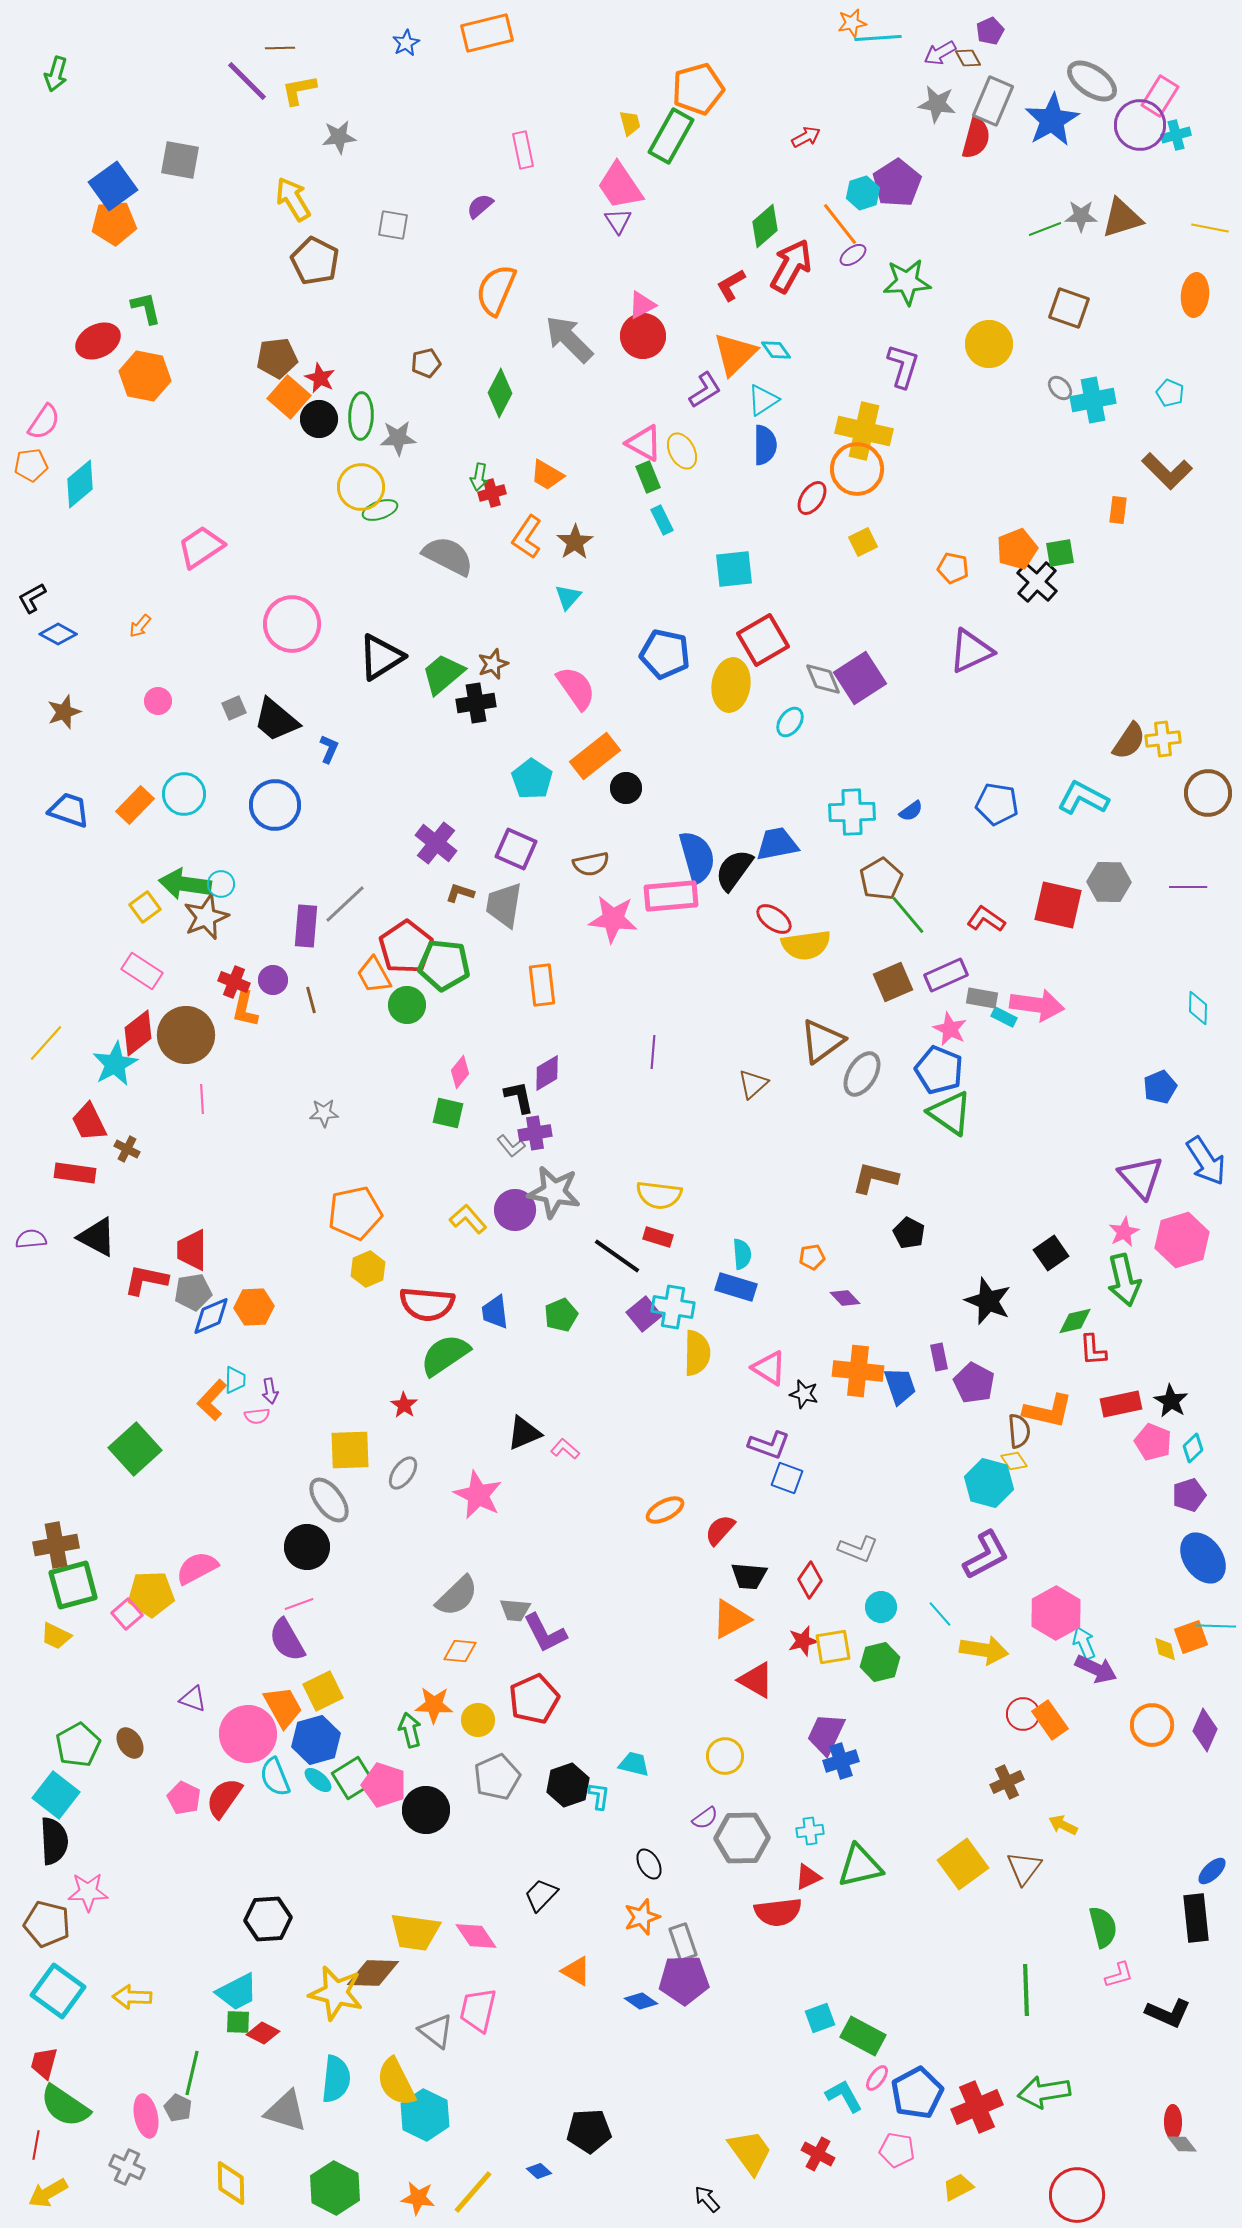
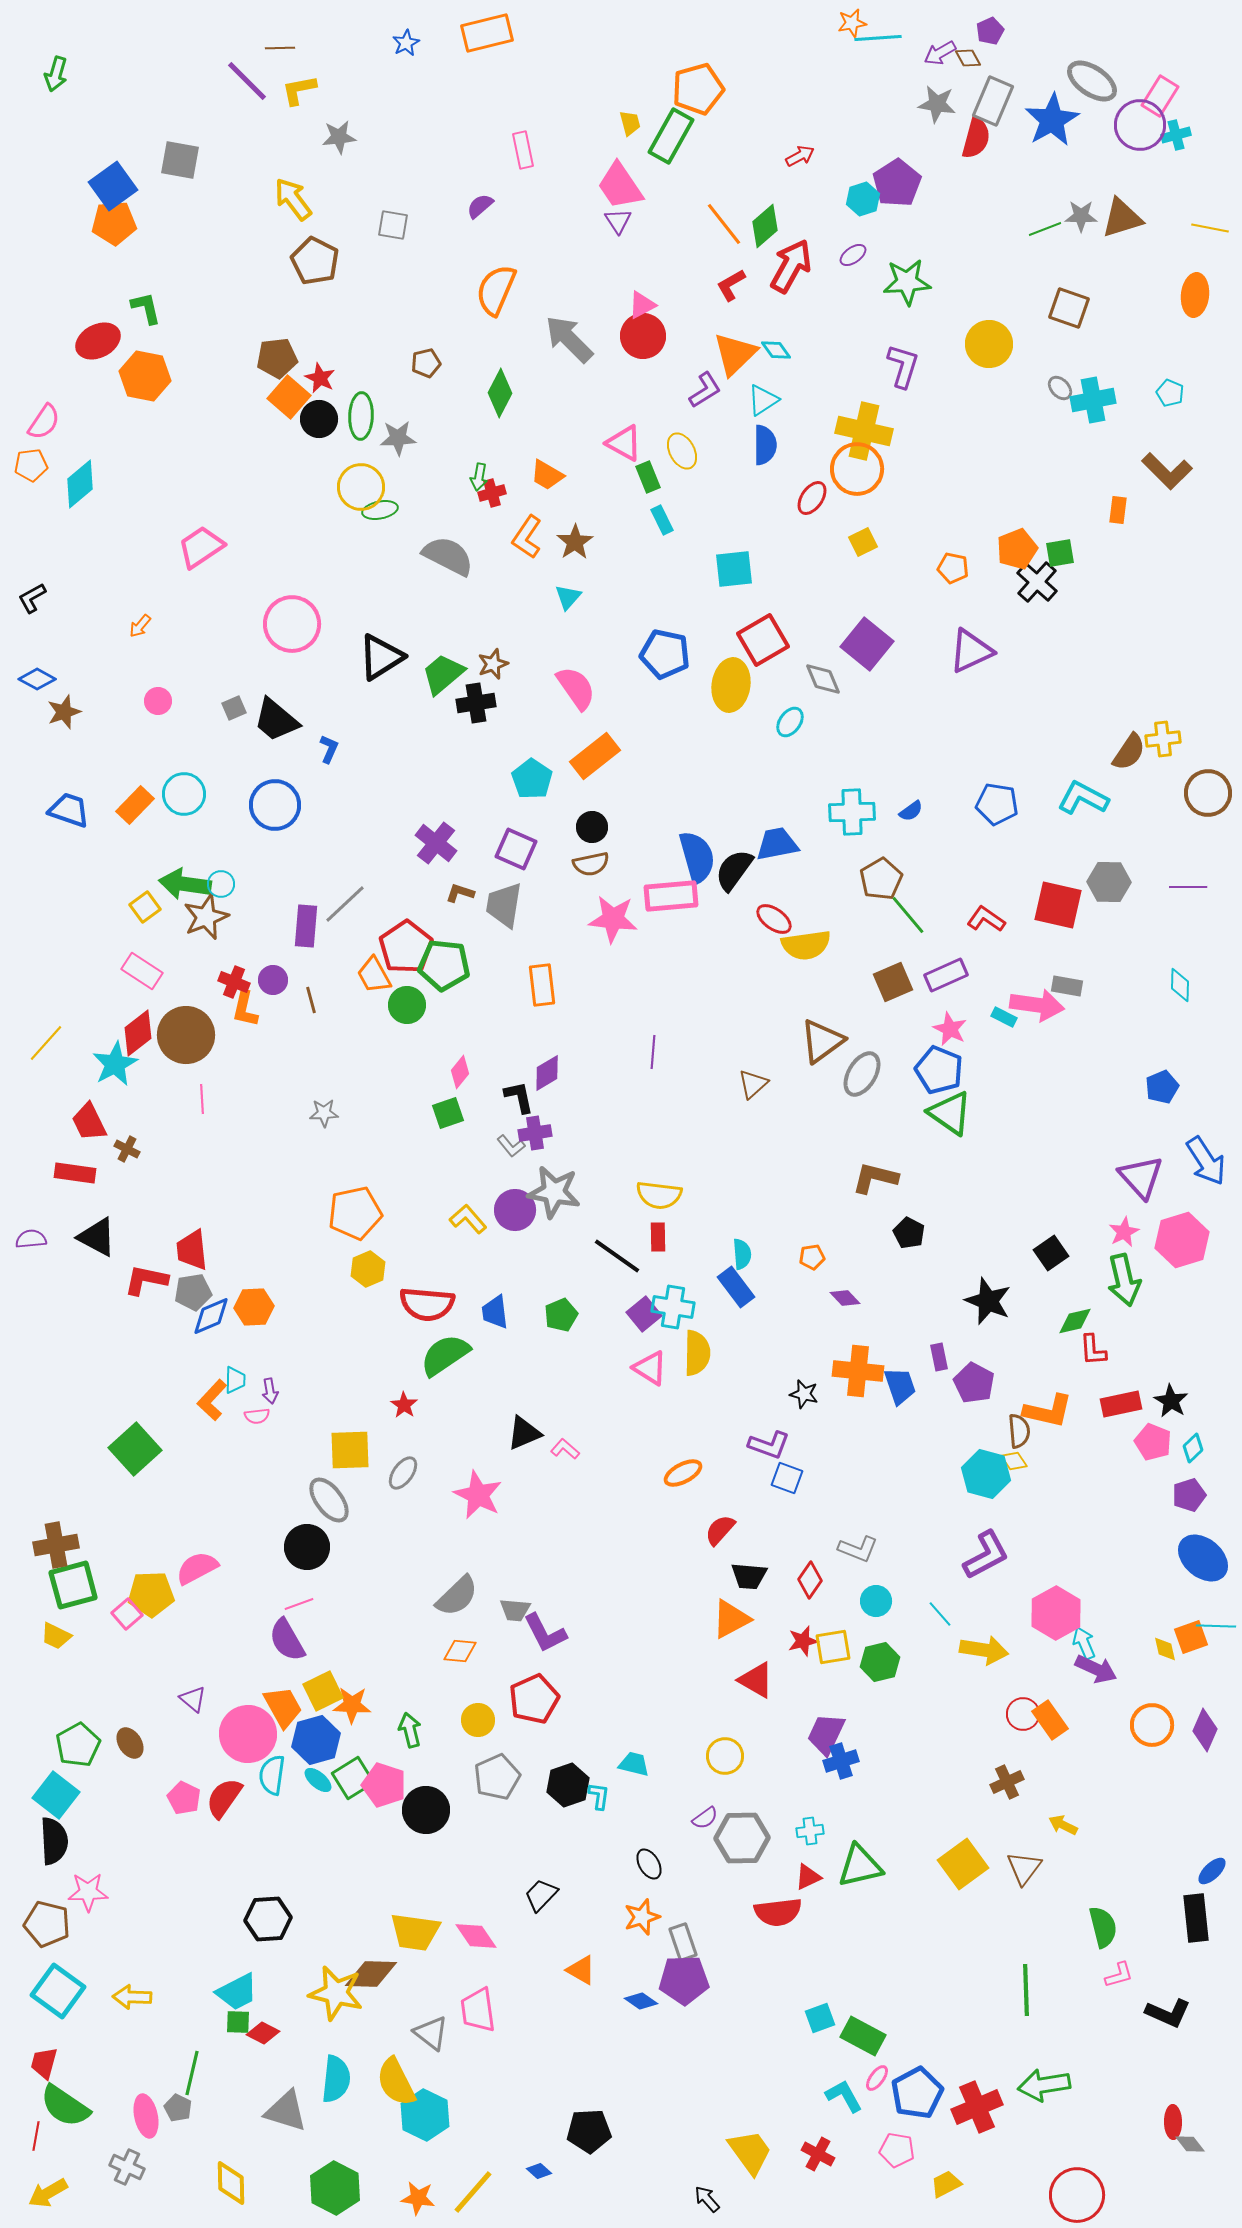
red arrow at (806, 137): moved 6 px left, 19 px down
cyan hexagon at (863, 193): moved 6 px down
yellow arrow at (293, 199): rotated 6 degrees counterclockwise
orange line at (840, 224): moved 116 px left
pink triangle at (644, 443): moved 20 px left
green ellipse at (380, 510): rotated 8 degrees clockwise
blue diamond at (58, 634): moved 21 px left, 45 px down
purple square at (860, 678): moved 7 px right, 34 px up; rotated 18 degrees counterclockwise
brown semicircle at (1129, 741): moved 11 px down
black circle at (626, 788): moved 34 px left, 39 px down
gray rectangle at (982, 998): moved 85 px right, 12 px up
cyan diamond at (1198, 1008): moved 18 px left, 23 px up
blue pentagon at (1160, 1087): moved 2 px right
green square at (448, 1113): rotated 32 degrees counterclockwise
red rectangle at (658, 1237): rotated 72 degrees clockwise
red trapezoid at (192, 1250): rotated 6 degrees counterclockwise
blue rectangle at (736, 1287): rotated 36 degrees clockwise
pink triangle at (769, 1368): moved 119 px left
cyan hexagon at (989, 1483): moved 3 px left, 9 px up
orange ellipse at (665, 1510): moved 18 px right, 37 px up
blue ellipse at (1203, 1558): rotated 15 degrees counterclockwise
cyan circle at (881, 1607): moved 5 px left, 6 px up
purple triangle at (193, 1699): rotated 20 degrees clockwise
orange star at (434, 1705): moved 82 px left
cyan semicircle at (275, 1777): moved 3 px left, 2 px up; rotated 30 degrees clockwise
orange triangle at (576, 1971): moved 5 px right, 1 px up
brown diamond at (373, 1973): moved 2 px left, 1 px down
pink trapezoid at (478, 2010): rotated 21 degrees counterclockwise
gray triangle at (436, 2031): moved 5 px left, 2 px down
green arrow at (1044, 2092): moved 7 px up
gray diamond at (1182, 2144): moved 8 px right
red line at (36, 2145): moved 9 px up
yellow trapezoid at (958, 2187): moved 12 px left, 3 px up
